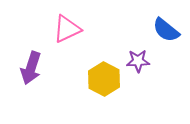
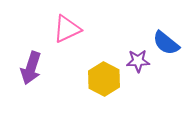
blue semicircle: moved 13 px down
